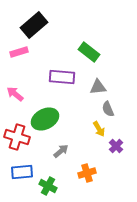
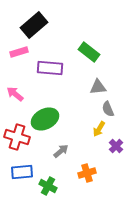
purple rectangle: moved 12 px left, 9 px up
yellow arrow: rotated 63 degrees clockwise
